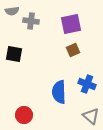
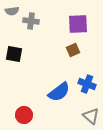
purple square: moved 7 px right; rotated 10 degrees clockwise
blue semicircle: rotated 125 degrees counterclockwise
